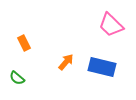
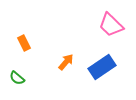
blue rectangle: rotated 48 degrees counterclockwise
